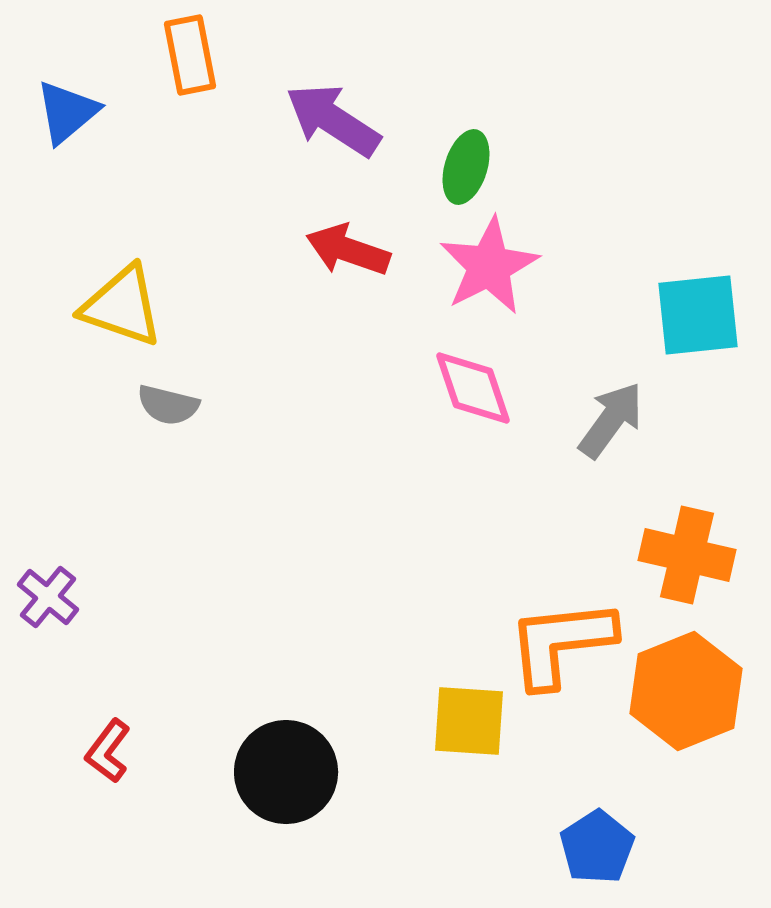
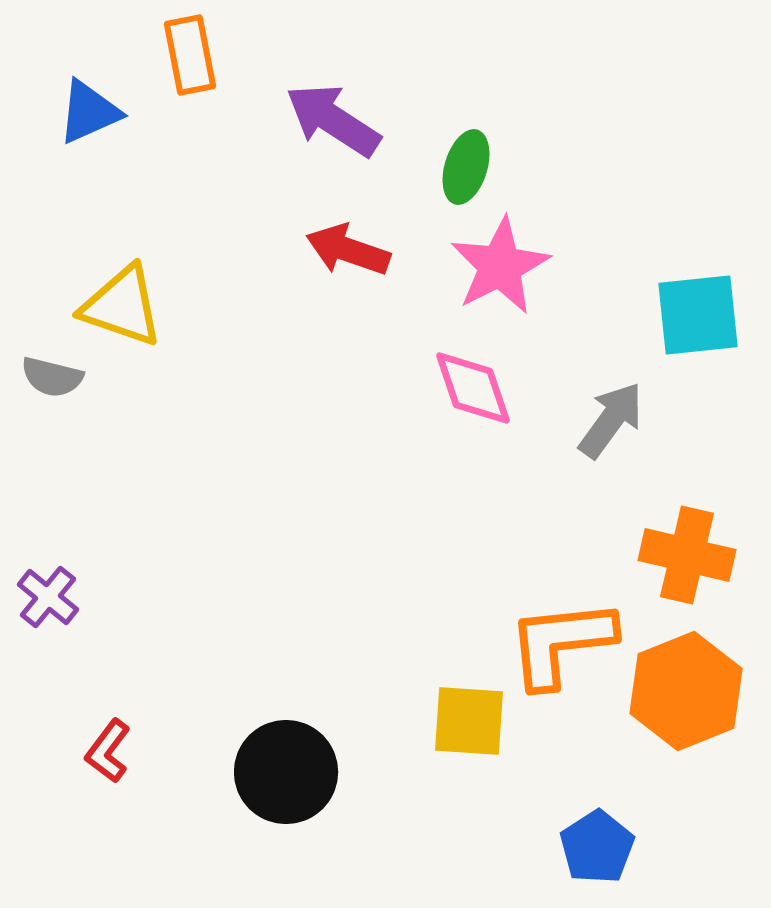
blue triangle: moved 22 px right; rotated 16 degrees clockwise
pink star: moved 11 px right
gray semicircle: moved 116 px left, 28 px up
